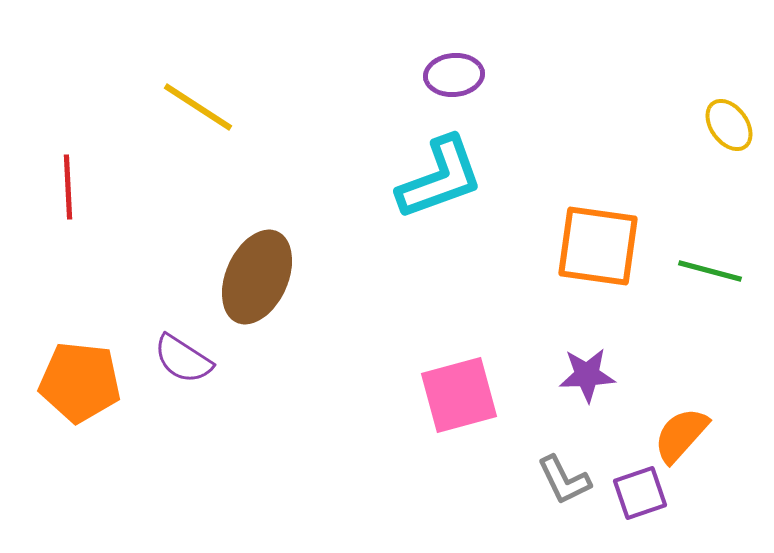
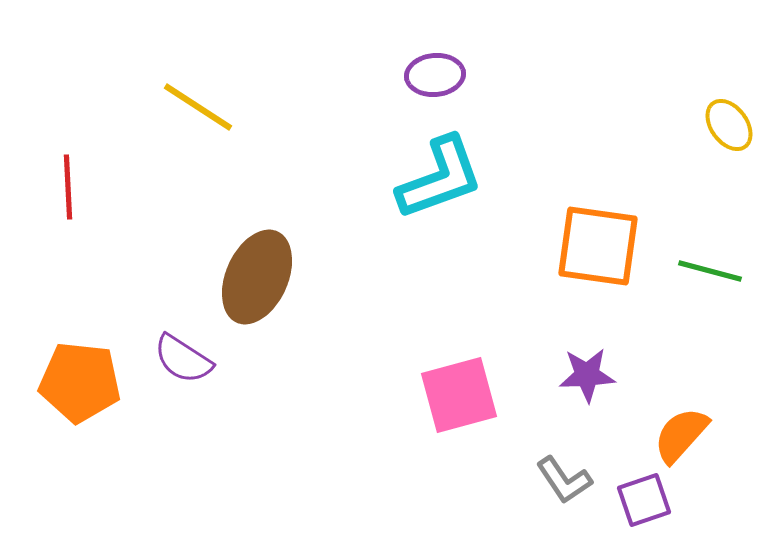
purple ellipse: moved 19 px left
gray L-shape: rotated 8 degrees counterclockwise
purple square: moved 4 px right, 7 px down
